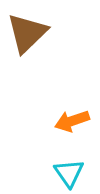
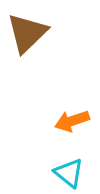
cyan triangle: rotated 16 degrees counterclockwise
